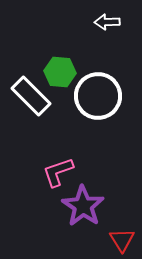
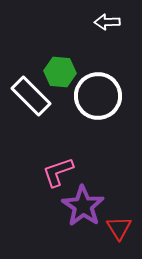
red triangle: moved 3 px left, 12 px up
